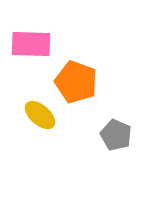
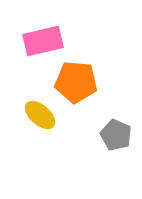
pink rectangle: moved 12 px right, 3 px up; rotated 15 degrees counterclockwise
orange pentagon: rotated 15 degrees counterclockwise
